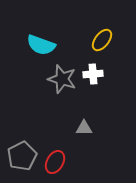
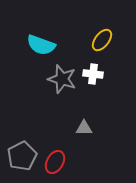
white cross: rotated 12 degrees clockwise
